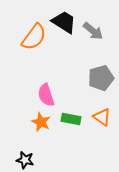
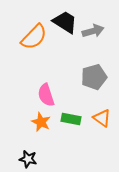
black trapezoid: moved 1 px right
gray arrow: rotated 55 degrees counterclockwise
orange semicircle: rotated 8 degrees clockwise
gray pentagon: moved 7 px left, 1 px up
orange triangle: moved 1 px down
black star: moved 3 px right, 1 px up
